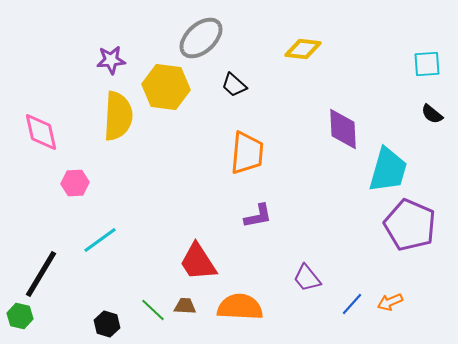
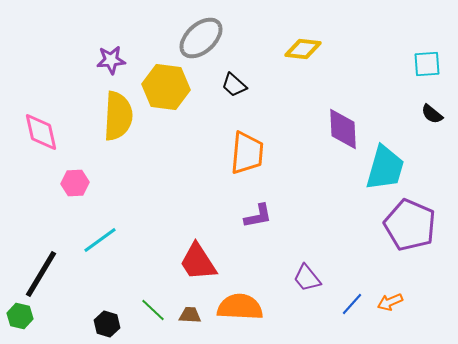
cyan trapezoid: moved 3 px left, 2 px up
brown trapezoid: moved 5 px right, 9 px down
